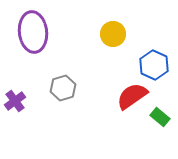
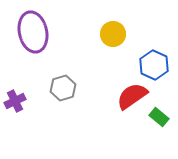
purple ellipse: rotated 6 degrees counterclockwise
purple cross: rotated 10 degrees clockwise
green rectangle: moved 1 px left
